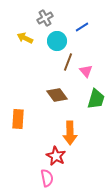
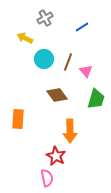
cyan circle: moved 13 px left, 18 px down
orange arrow: moved 2 px up
